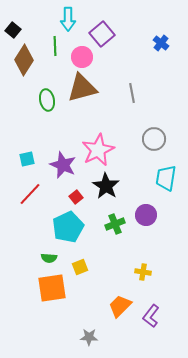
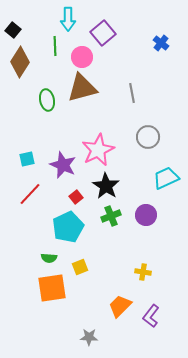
purple square: moved 1 px right, 1 px up
brown diamond: moved 4 px left, 2 px down
gray circle: moved 6 px left, 2 px up
cyan trapezoid: rotated 56 degrees clockwise
green cross: moved 4 px left, 8 px up
